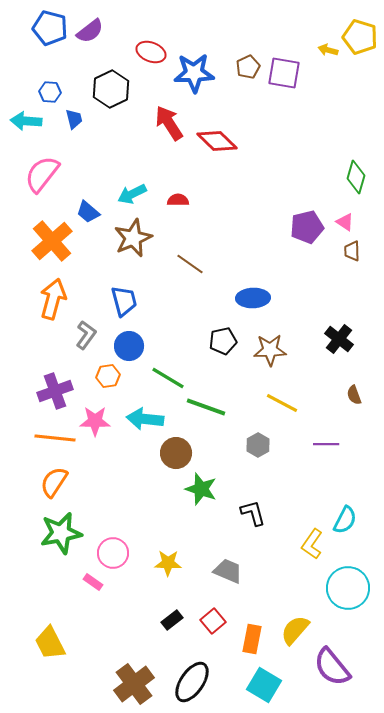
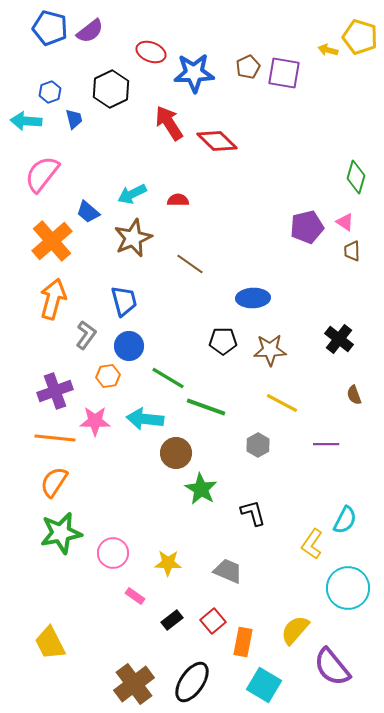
blue hexagon at (50, 92): rotated 25 degrees counterclockwise
black pentagon at (223, 341): rotated 12 degrees clockwise
green star at (201, 489): rotated 12 degrees clockwise
pink rectangle at (93, 582): moved 42 px right, 14 px down
orange rectangle at (252, 639): moved 9 px left, 3 px down
